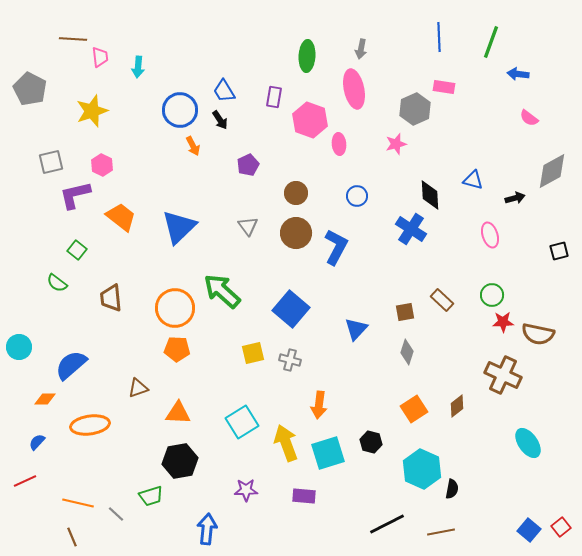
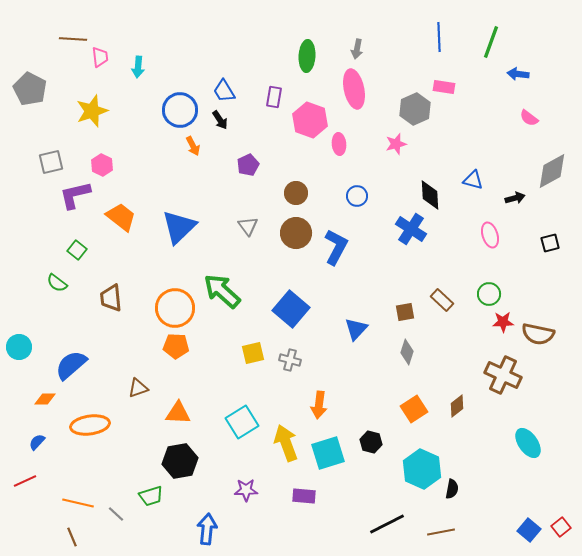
gray arrow at (361, 49): moved 4 px left
black square at (559, 251): moved 9 px left, 8 px up
green circle at (492, 295): moved 3 px left, 1 px up
orange pentagon at (177, 349): moved 1 px left, 3 px up
